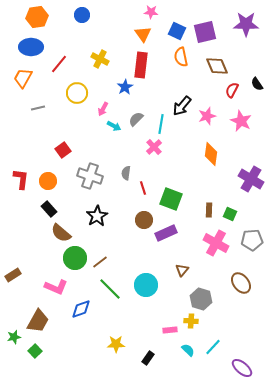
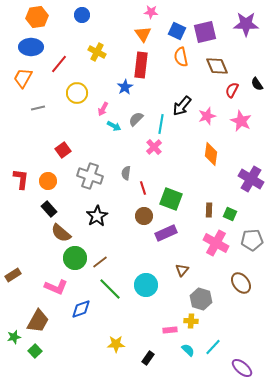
yellow cross at (100, 59): moved 3 px left, 7 px up
brown circle at (144, 220): moved 4 px up
